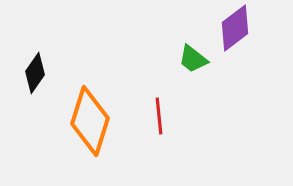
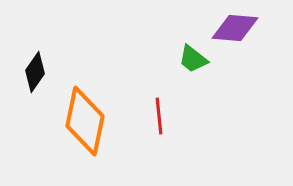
purple diamond: rotated 42 degrees clockwise
black diamond: moved 1 px up
orange diamond: moved 5 px left; rotated 6 degrees counterclockwise
